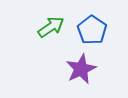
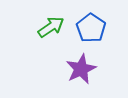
blue pentagon: moved 1 px left, 2 px up
